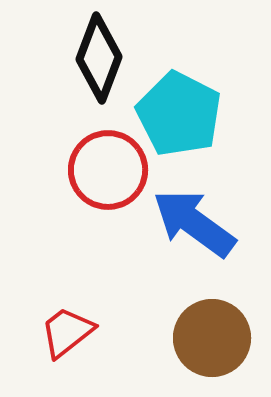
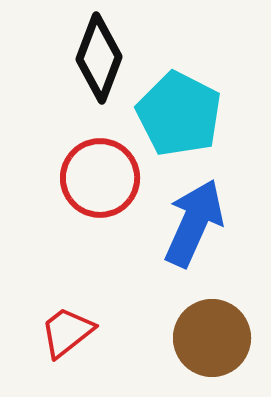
red circle: moved 8 px left, 8 px down
blue arrow: rotated 78 degrees clockwise
